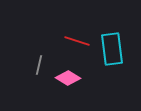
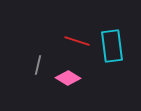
cyan rectangle: moved 3 px up
gray line: moved 1 px left
